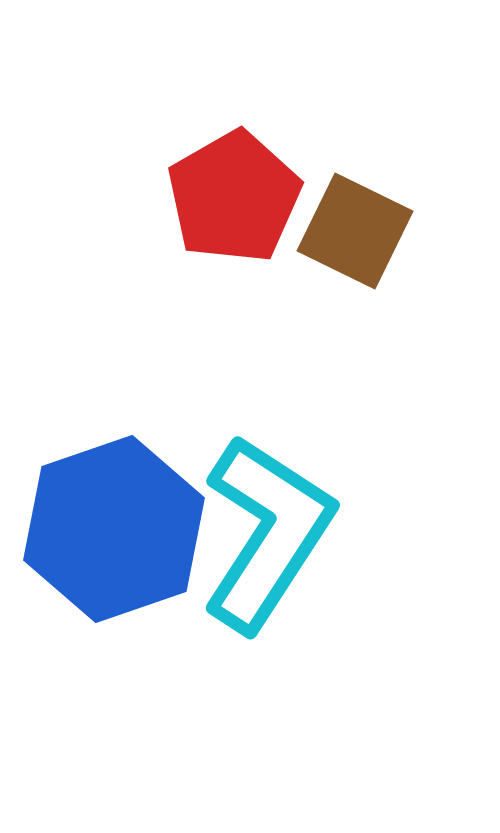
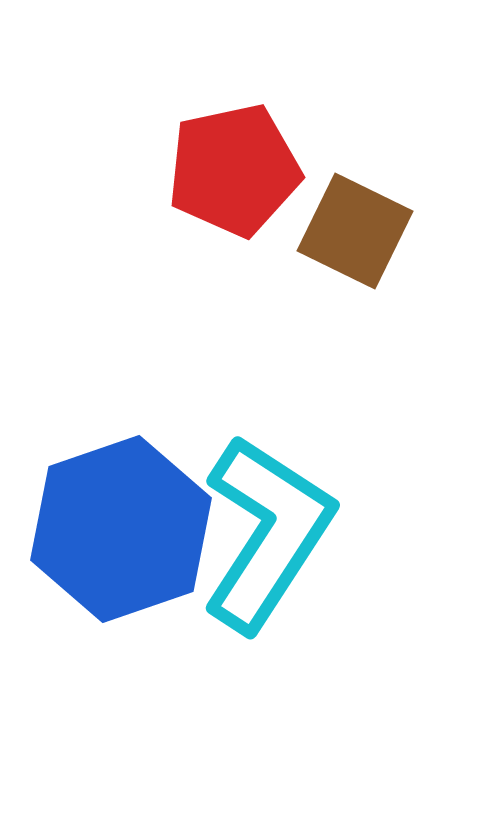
red pentagon: moved 27 px up; rotated 18 degrees clockwise
blue hexagon: moved 7 px right
